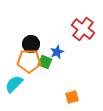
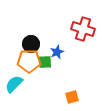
red cross: rotated 20 degrees counterclockwise
green square: rotated 24 degrees counterclockwise
